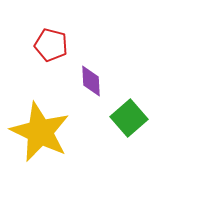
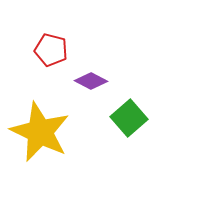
red pentagon: moved 5 px down
purple diamond: rotated 60 degrees counterclockwise
